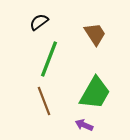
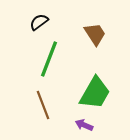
brown line: moved 1 px left, 4 px down
